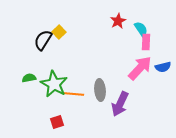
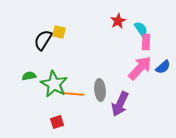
yellow square: rotated 32 degrees counterclockwise
blue semicircle: rotated 28 degrees counterclockwise
green semicircle: moved 2 px up
